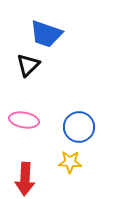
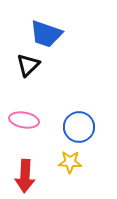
red arrow: moved 3 px up
